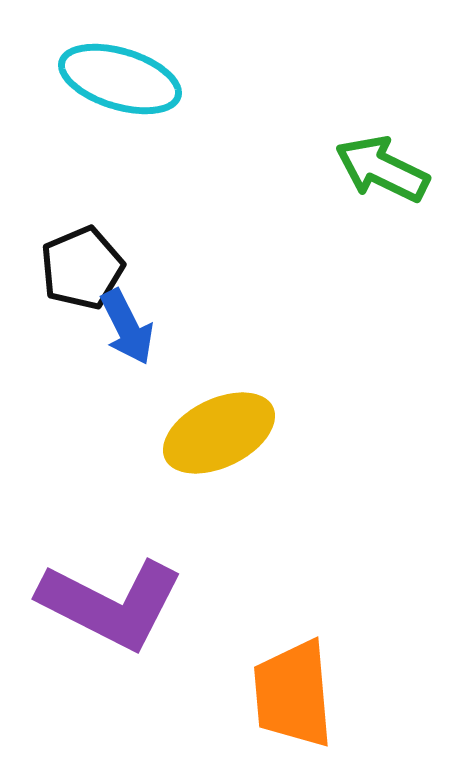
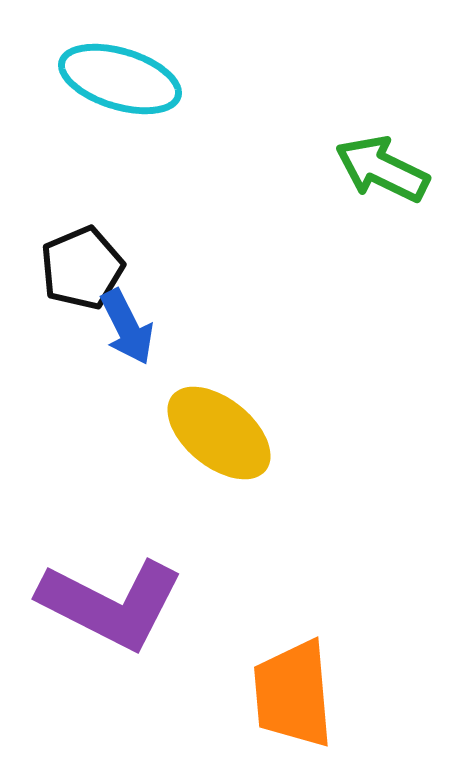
yellow ellipse: rotated 65 degrees clockwise
